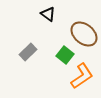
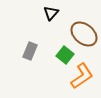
black triangle: moved 3 px right, 1 px up; rotated 35 degrees clockwise
gray rectangle: moved 2 px right, 1 px up; rotated 24 degrees counterclockwise
